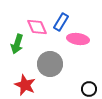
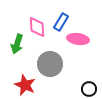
pink diamond: rotated 20 degrees clockwise
